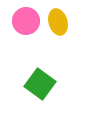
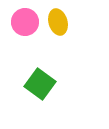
pink circle: moved 1 px left, 1 px down
